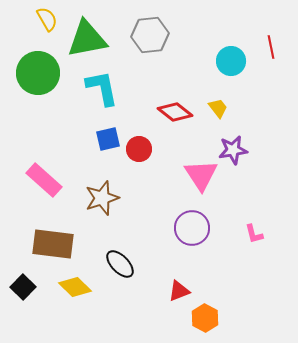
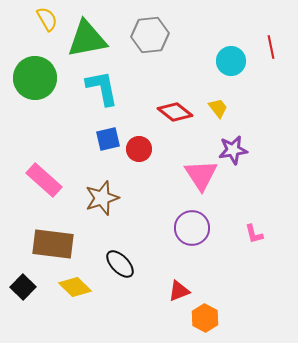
green circle: moved 3 px left, 5 px down
